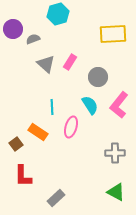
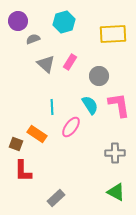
cyan hexagon: moved 6 px right, 8 px down
purple circle: moved 5 px right, 8 px up
gray circle: moved 1 px right, 1 px up
pink L-shape: rotated 132 degrees clockwise
pink ellipse: rotated 20 degrees clockwise
orange rectangle: moved 1 px left, 2 px down
brown square: rotated 32 degrees counterclockwise
red L-shape: moved 5 px up
